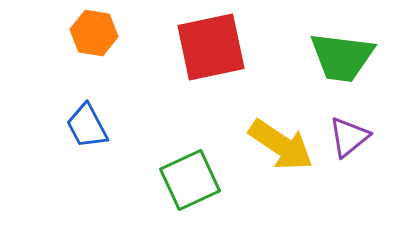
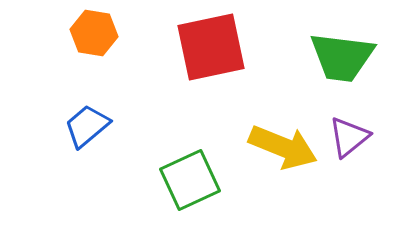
blue trapezoid: rotated 78 degrees clockwise
yellow arrow: moved 2 px right, 2 px down; rotated 12 degrees counterclockwise
